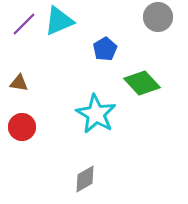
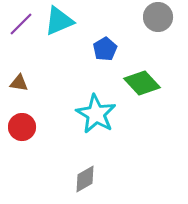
purple line: moved 3 px left
